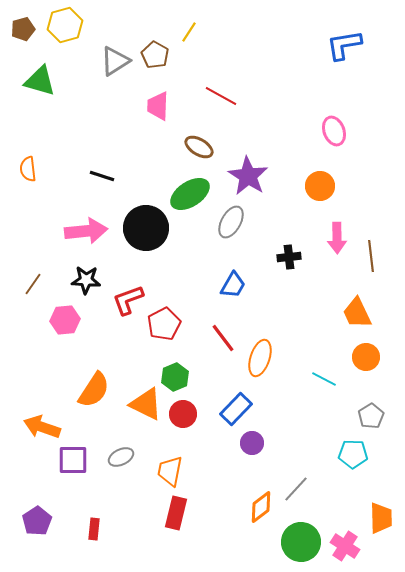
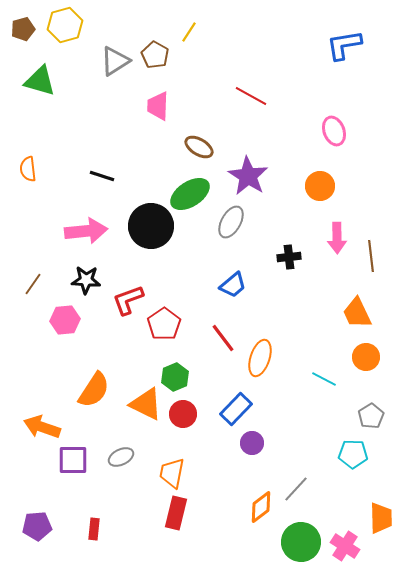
red line at (221, 96): moved 30 px right
black circle at (146, 228): moved 5 px right, 2 px up
blue trapezoid at (233, 285): rotated 20 degrees clockwise
red pentagon at (164, 324): rotated 8 degrees counterclockwise
orange trapezoid at (170, 471): moved 2 px right, 2 px down
purple pentagon at (37, 521): moved 5 px down; rotated 28 degrees clockwise
